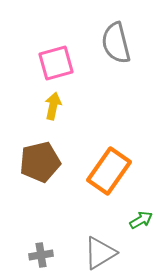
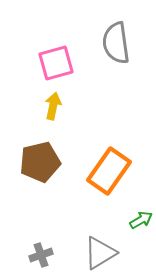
gray semicircle: rotated 6 degrees clockwise
gray cross: rotated 10 degrees counterclockwise
